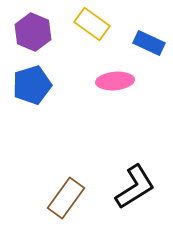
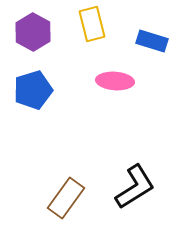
yellow rectangle: rotated 40 degrees clockwise
purple hexagon: rotated 6 degrees clockwise
blue rectangle: moved 3 px right, 2 px up; rotated 8 degrees counterclockwise
pink ellipse: rotated 9 degrees clockwise
blue pentagon: moved 1 px right, 5 px down
